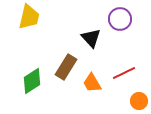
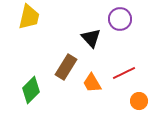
green diamond: moved 1 px left, 9 px down; rotated 12 degrees counterclockwise
